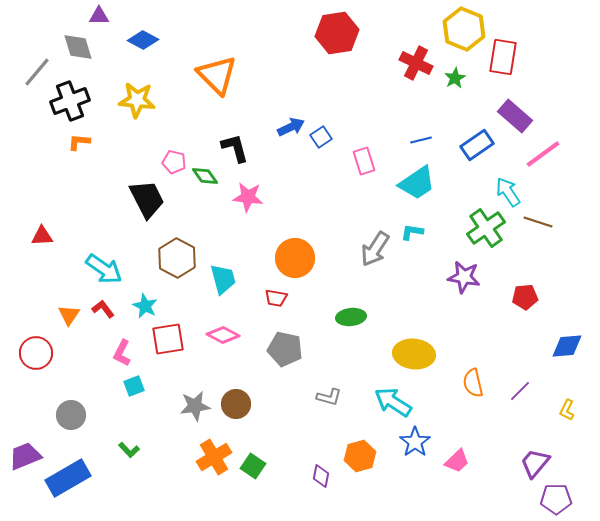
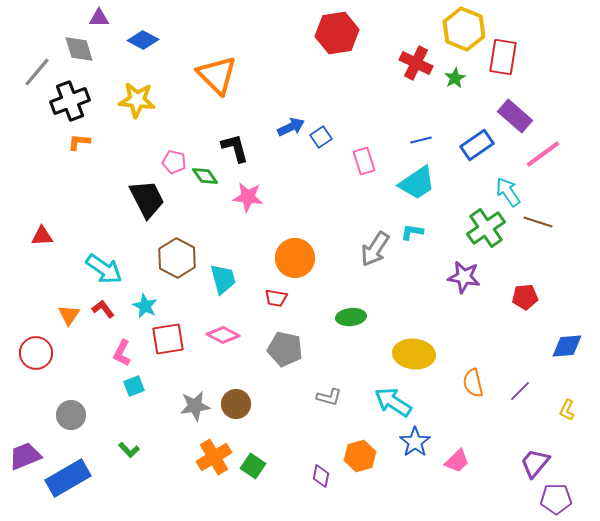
purple triangle at (99, 16): moved 2 px down
gray diamond at (78, 47): moved 1 px right, 2 px down
